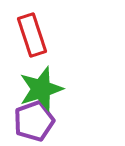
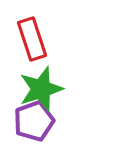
red rectangle: moved 4 px down
